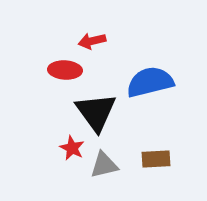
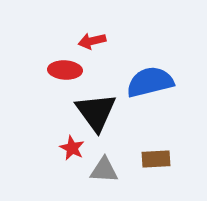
gray triangle: moved 5 px down; rotated 16 degrees clockwise
